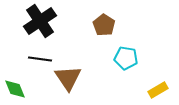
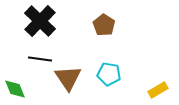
black cross: rotated 12 degrees counterclockwise
cyan pentagon: moved 17 px left, 16 px down
